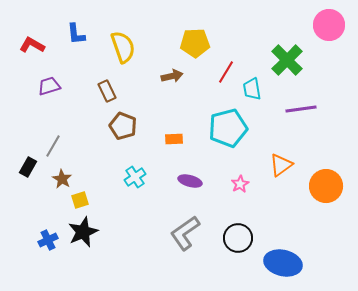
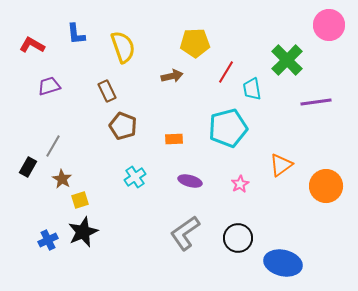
purple line: moved 15 px right, 7 px up
